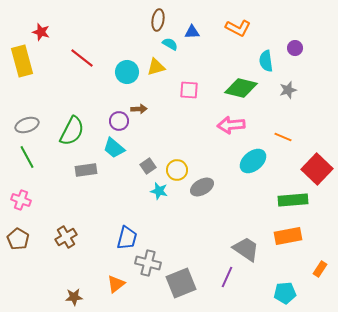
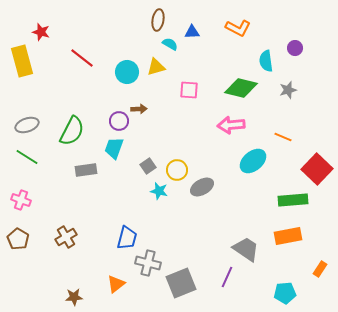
cyan trapezoid at (114, 148): rotated 70 degrees clockwise
green line at (27, 157): rotated 30 degrees counterclockwise
